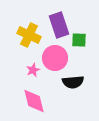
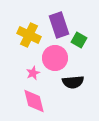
green square: rotated 28 degrees clockwise
pink star: moved 3 px down
